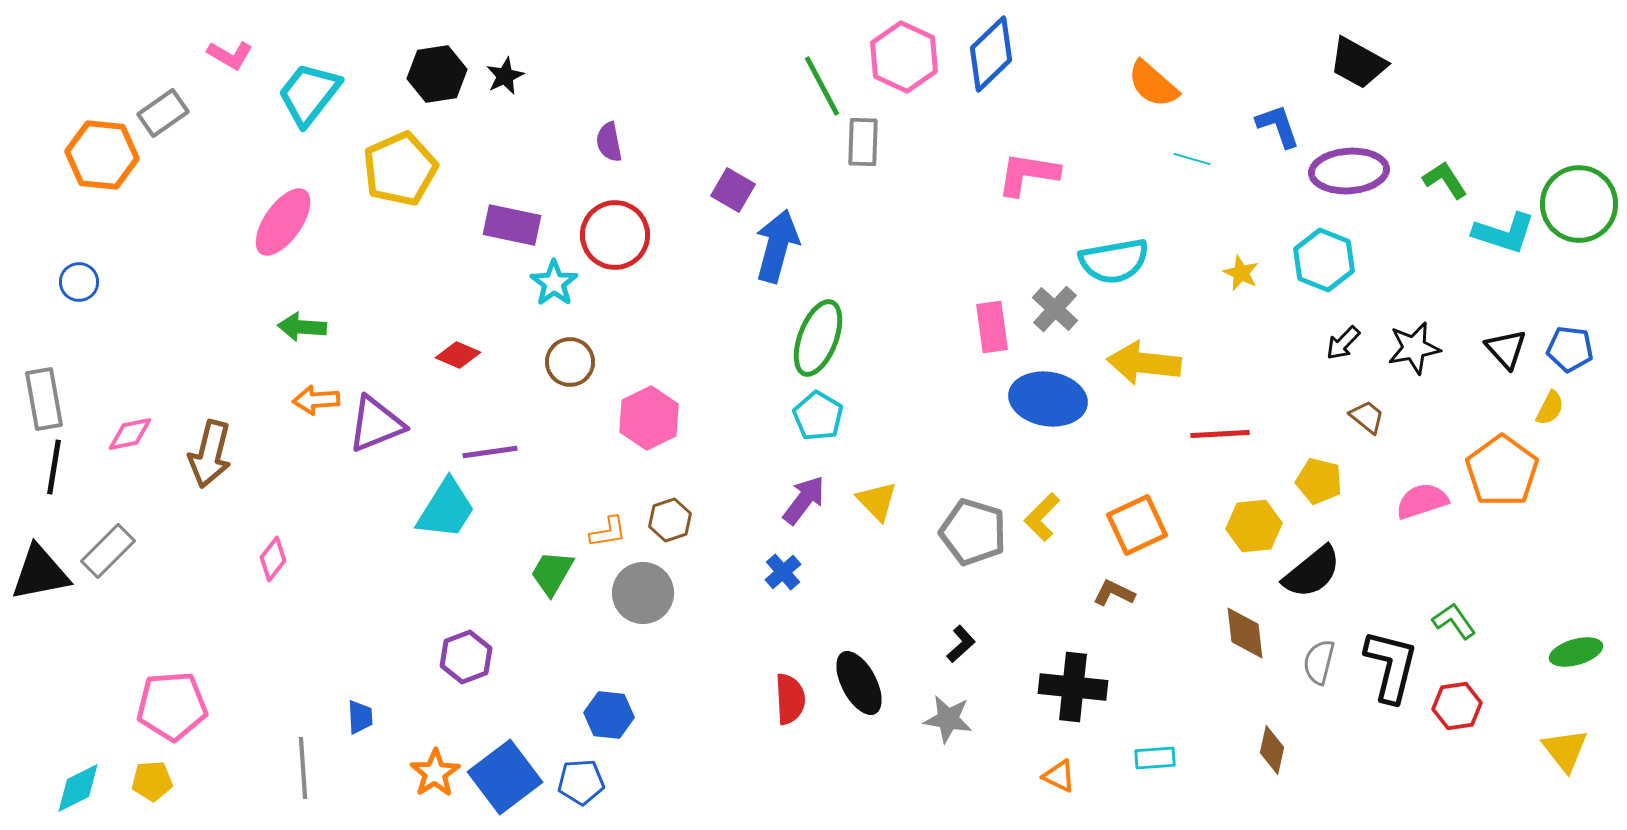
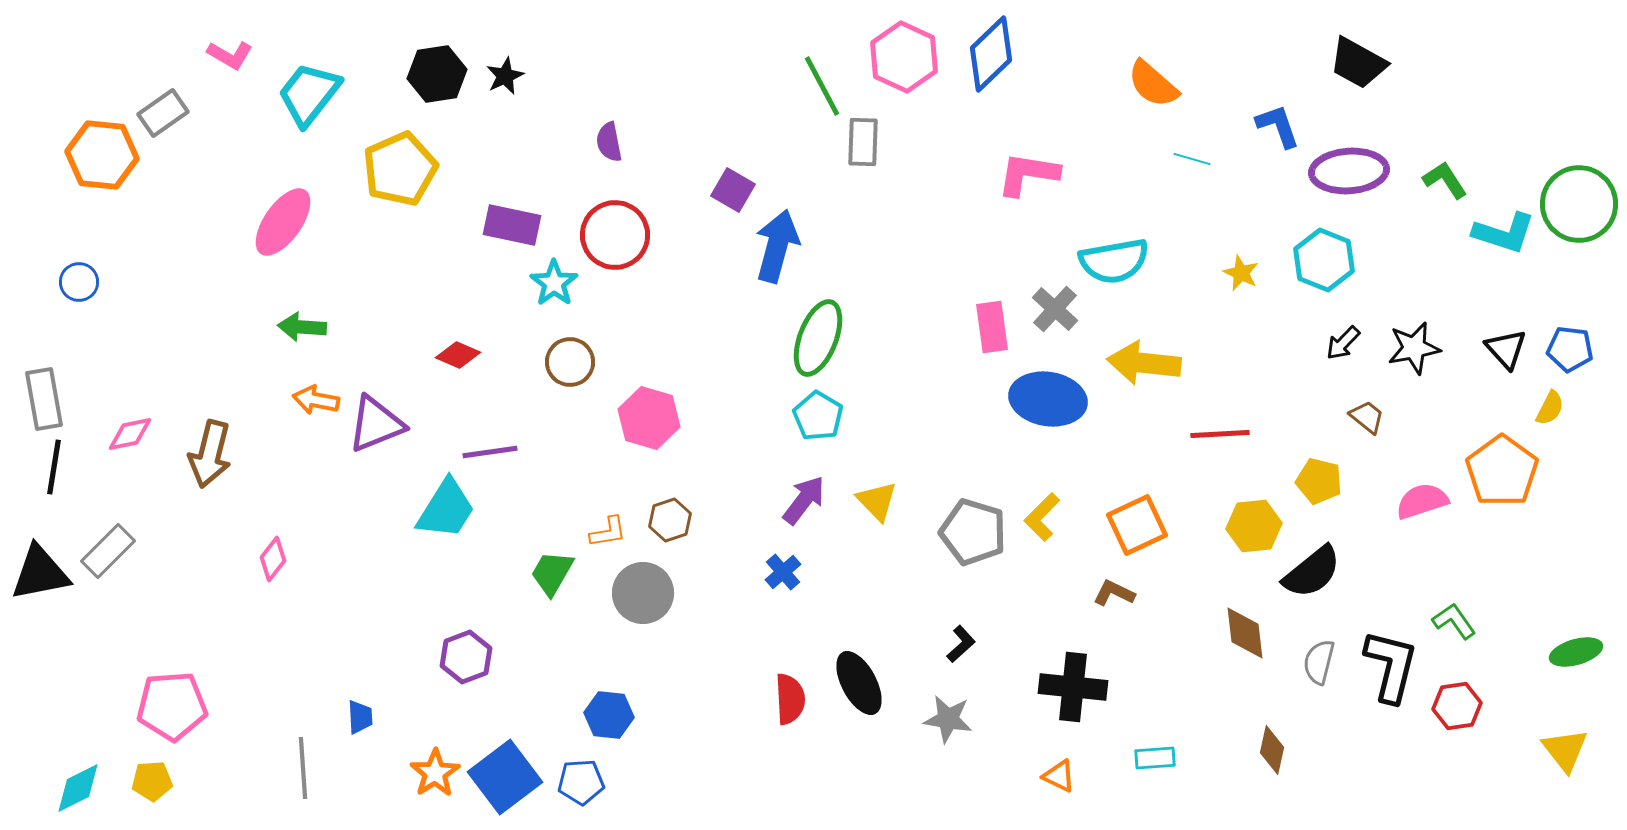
orange arrow at (316, 400): rotated 15 degrees clockwise
pink hexagon at (649, 418): rotated 18 degrees counterclockwise
